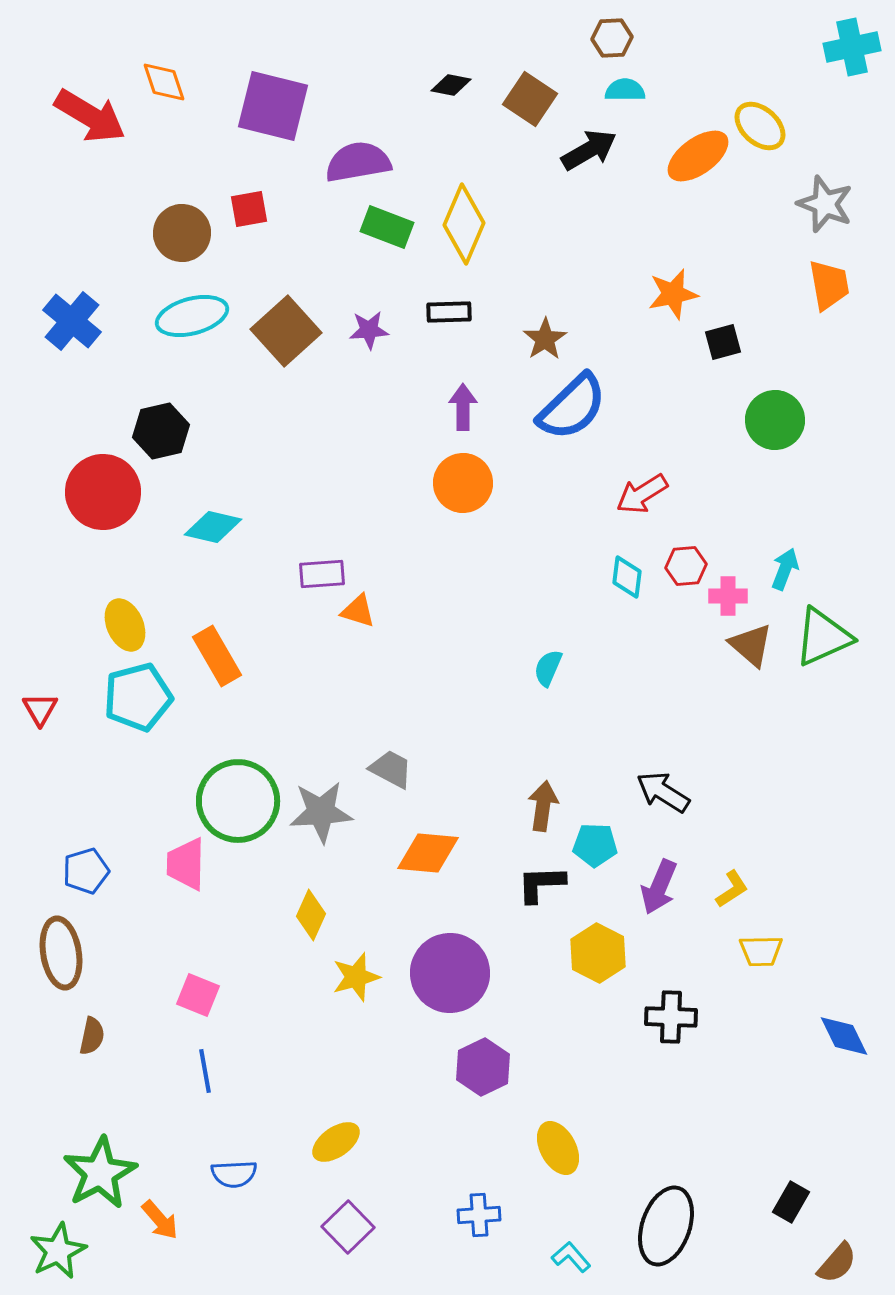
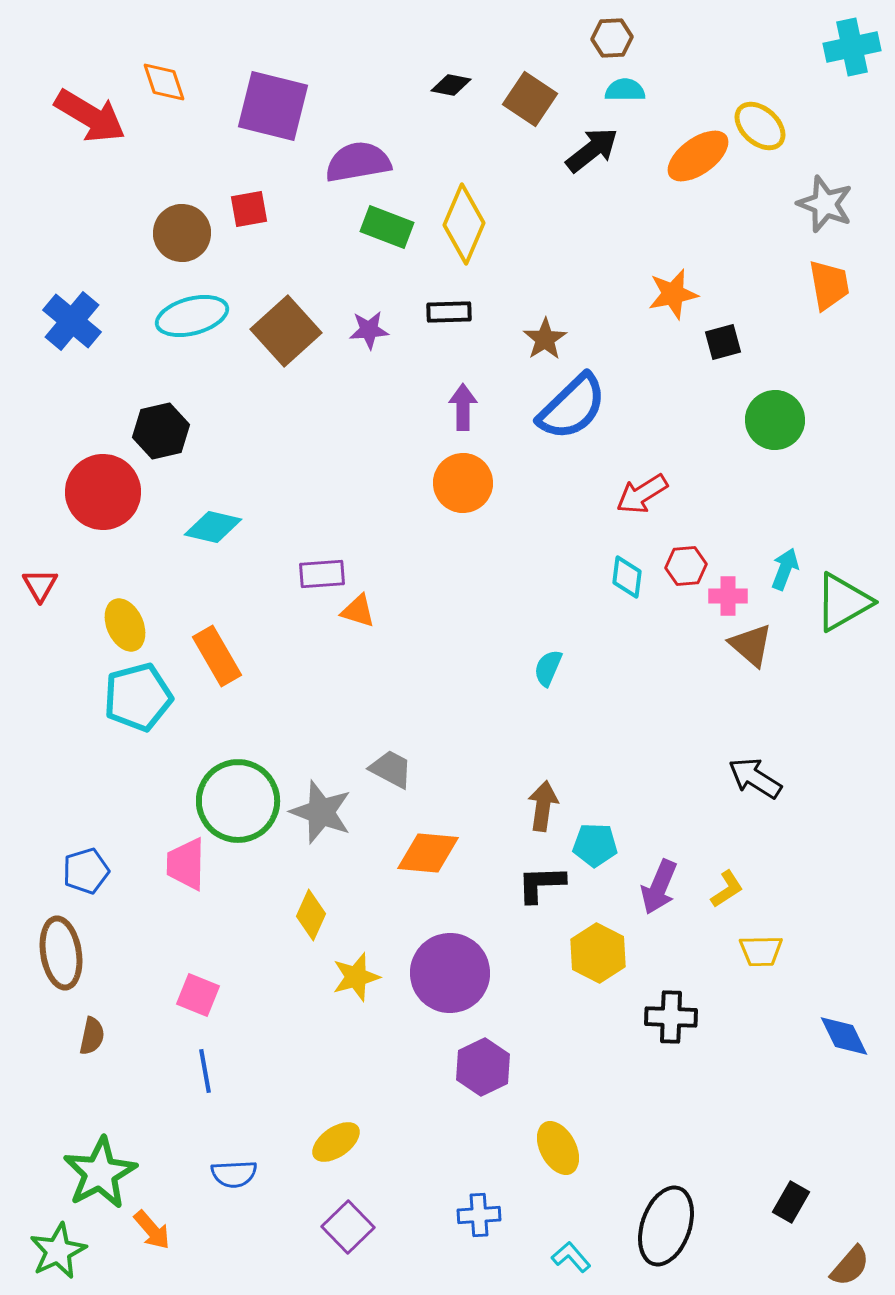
black arrow at (589, 150): moved 3 px right; rotated 8 degrees counterclockwise
green triangle at (823, 637): moved 20 px right, 35 px up; rotated 6 degrees counterclockwise
red triangle at (40, 709): moved 124 px up
black arrow at (663, 792): moved 92 px right, 14 px up
gray star at (321, 812): rotated 24 degrees clockwise
yellow L-shape at (732, 889): moved 5 px left
orange arrow at (160, 1220): moved 8 px left, 10 px down
brown semicircle at (837, 1263): moved 13 px right, 3 px down
